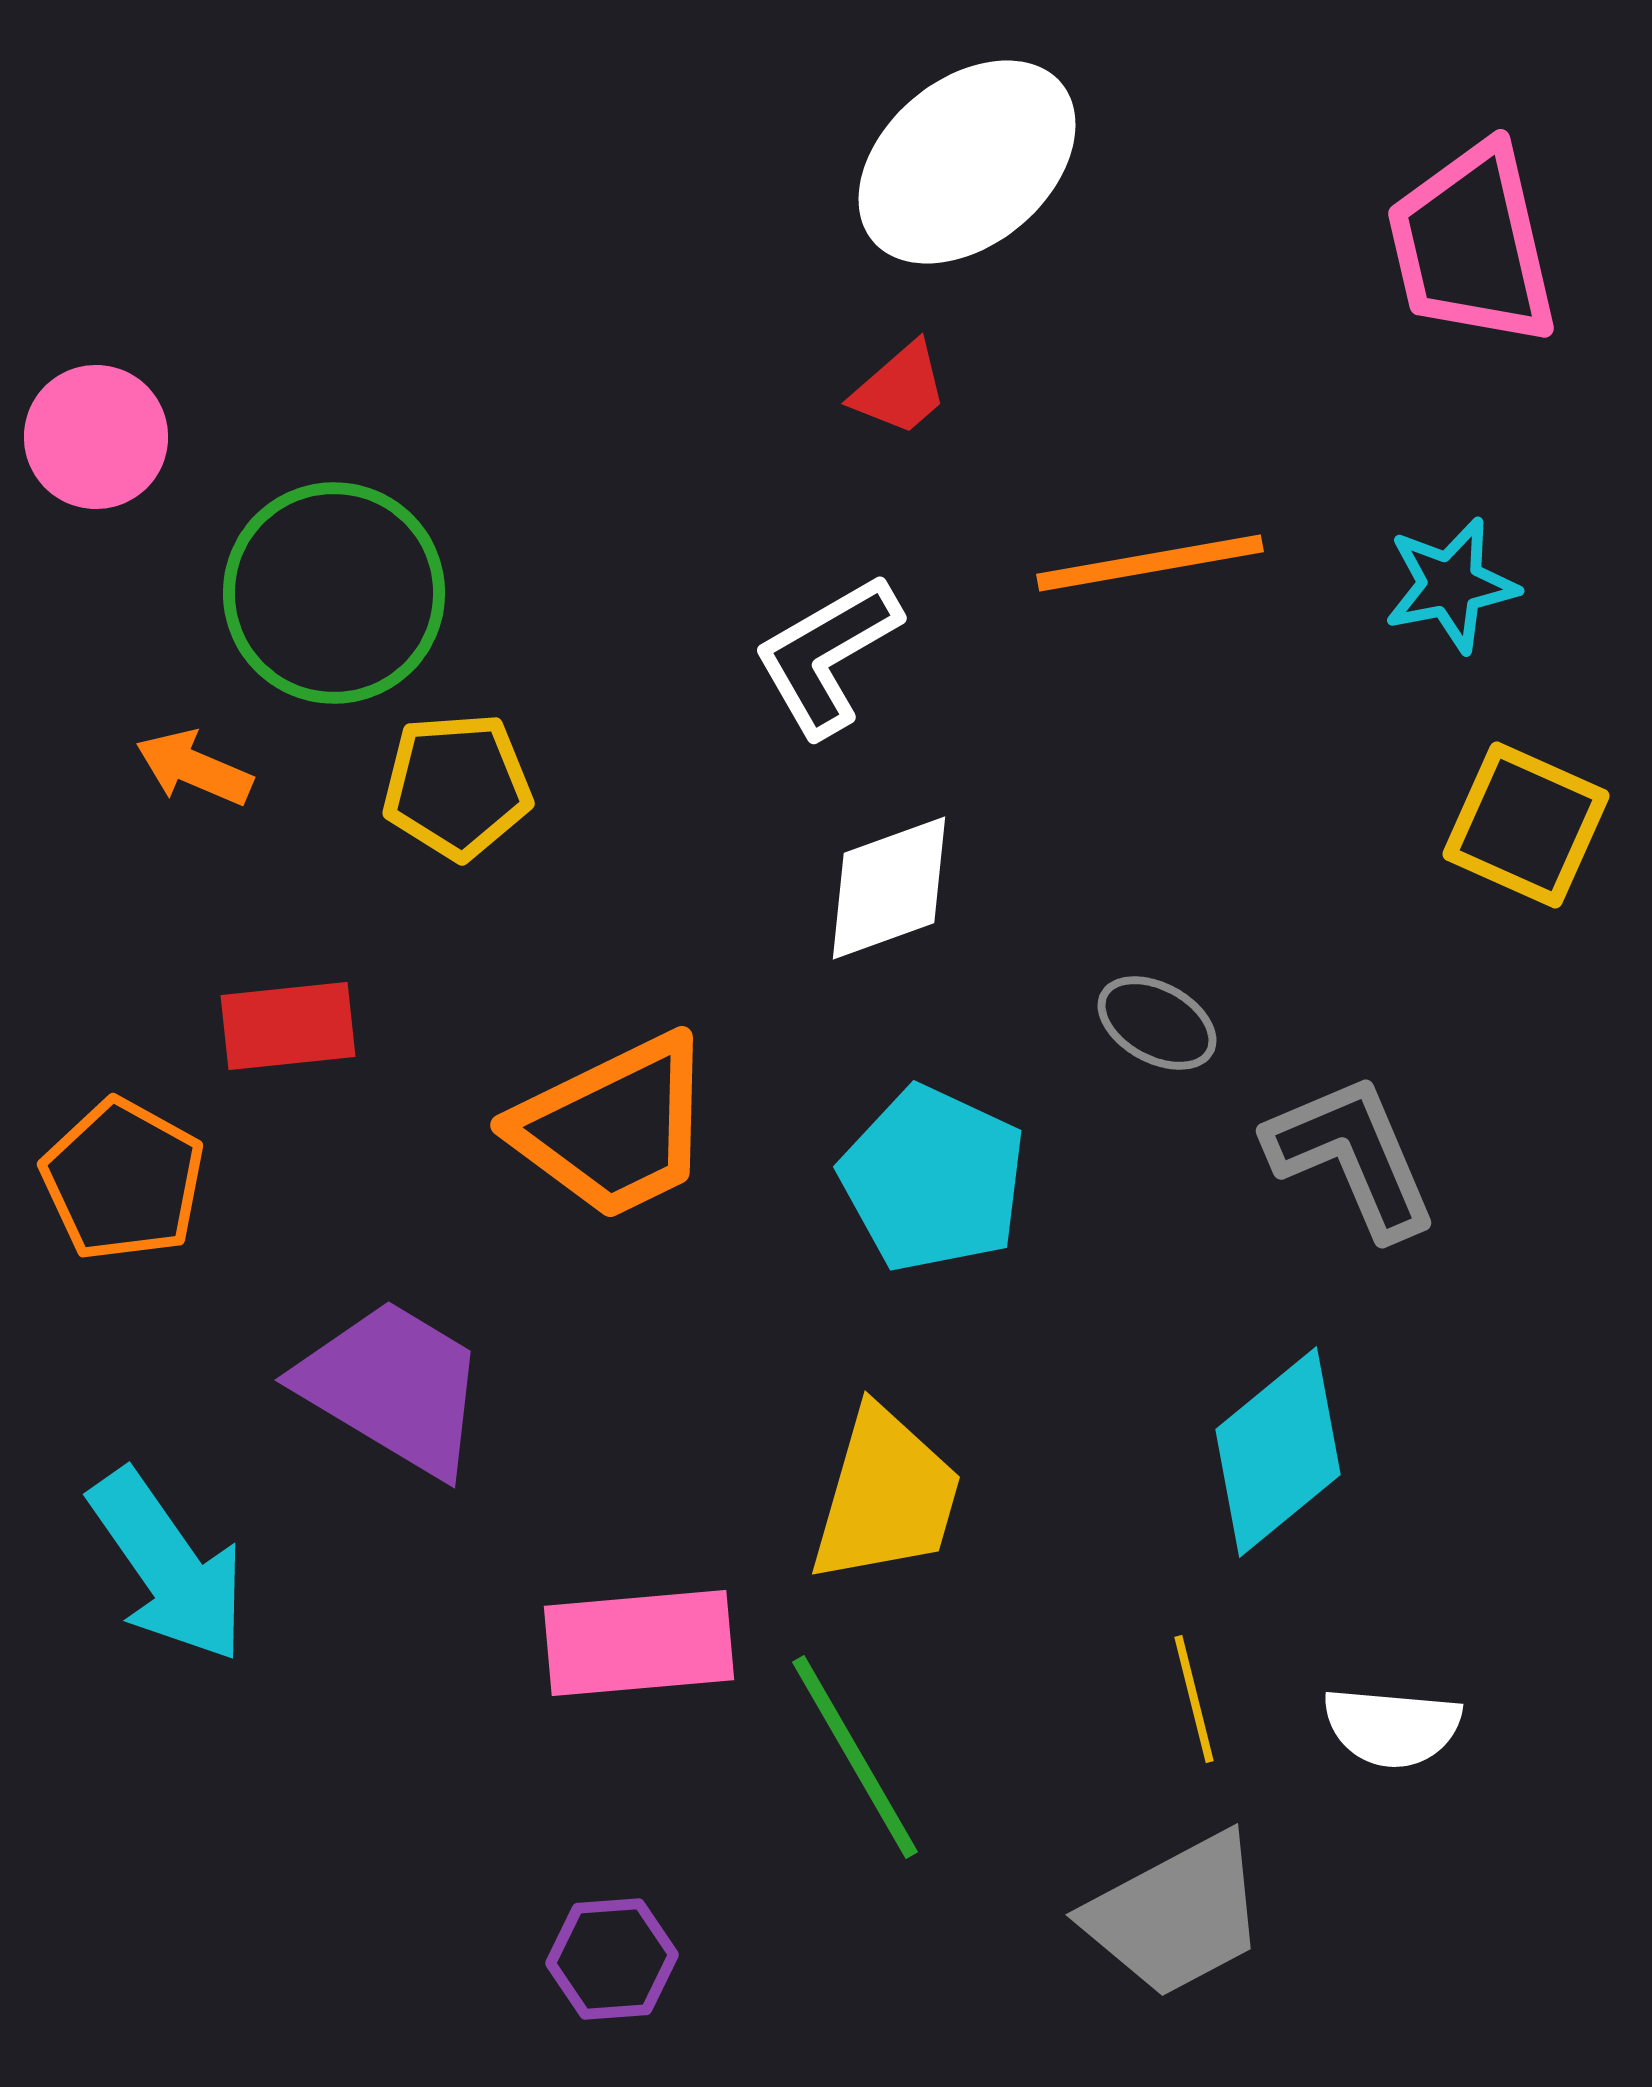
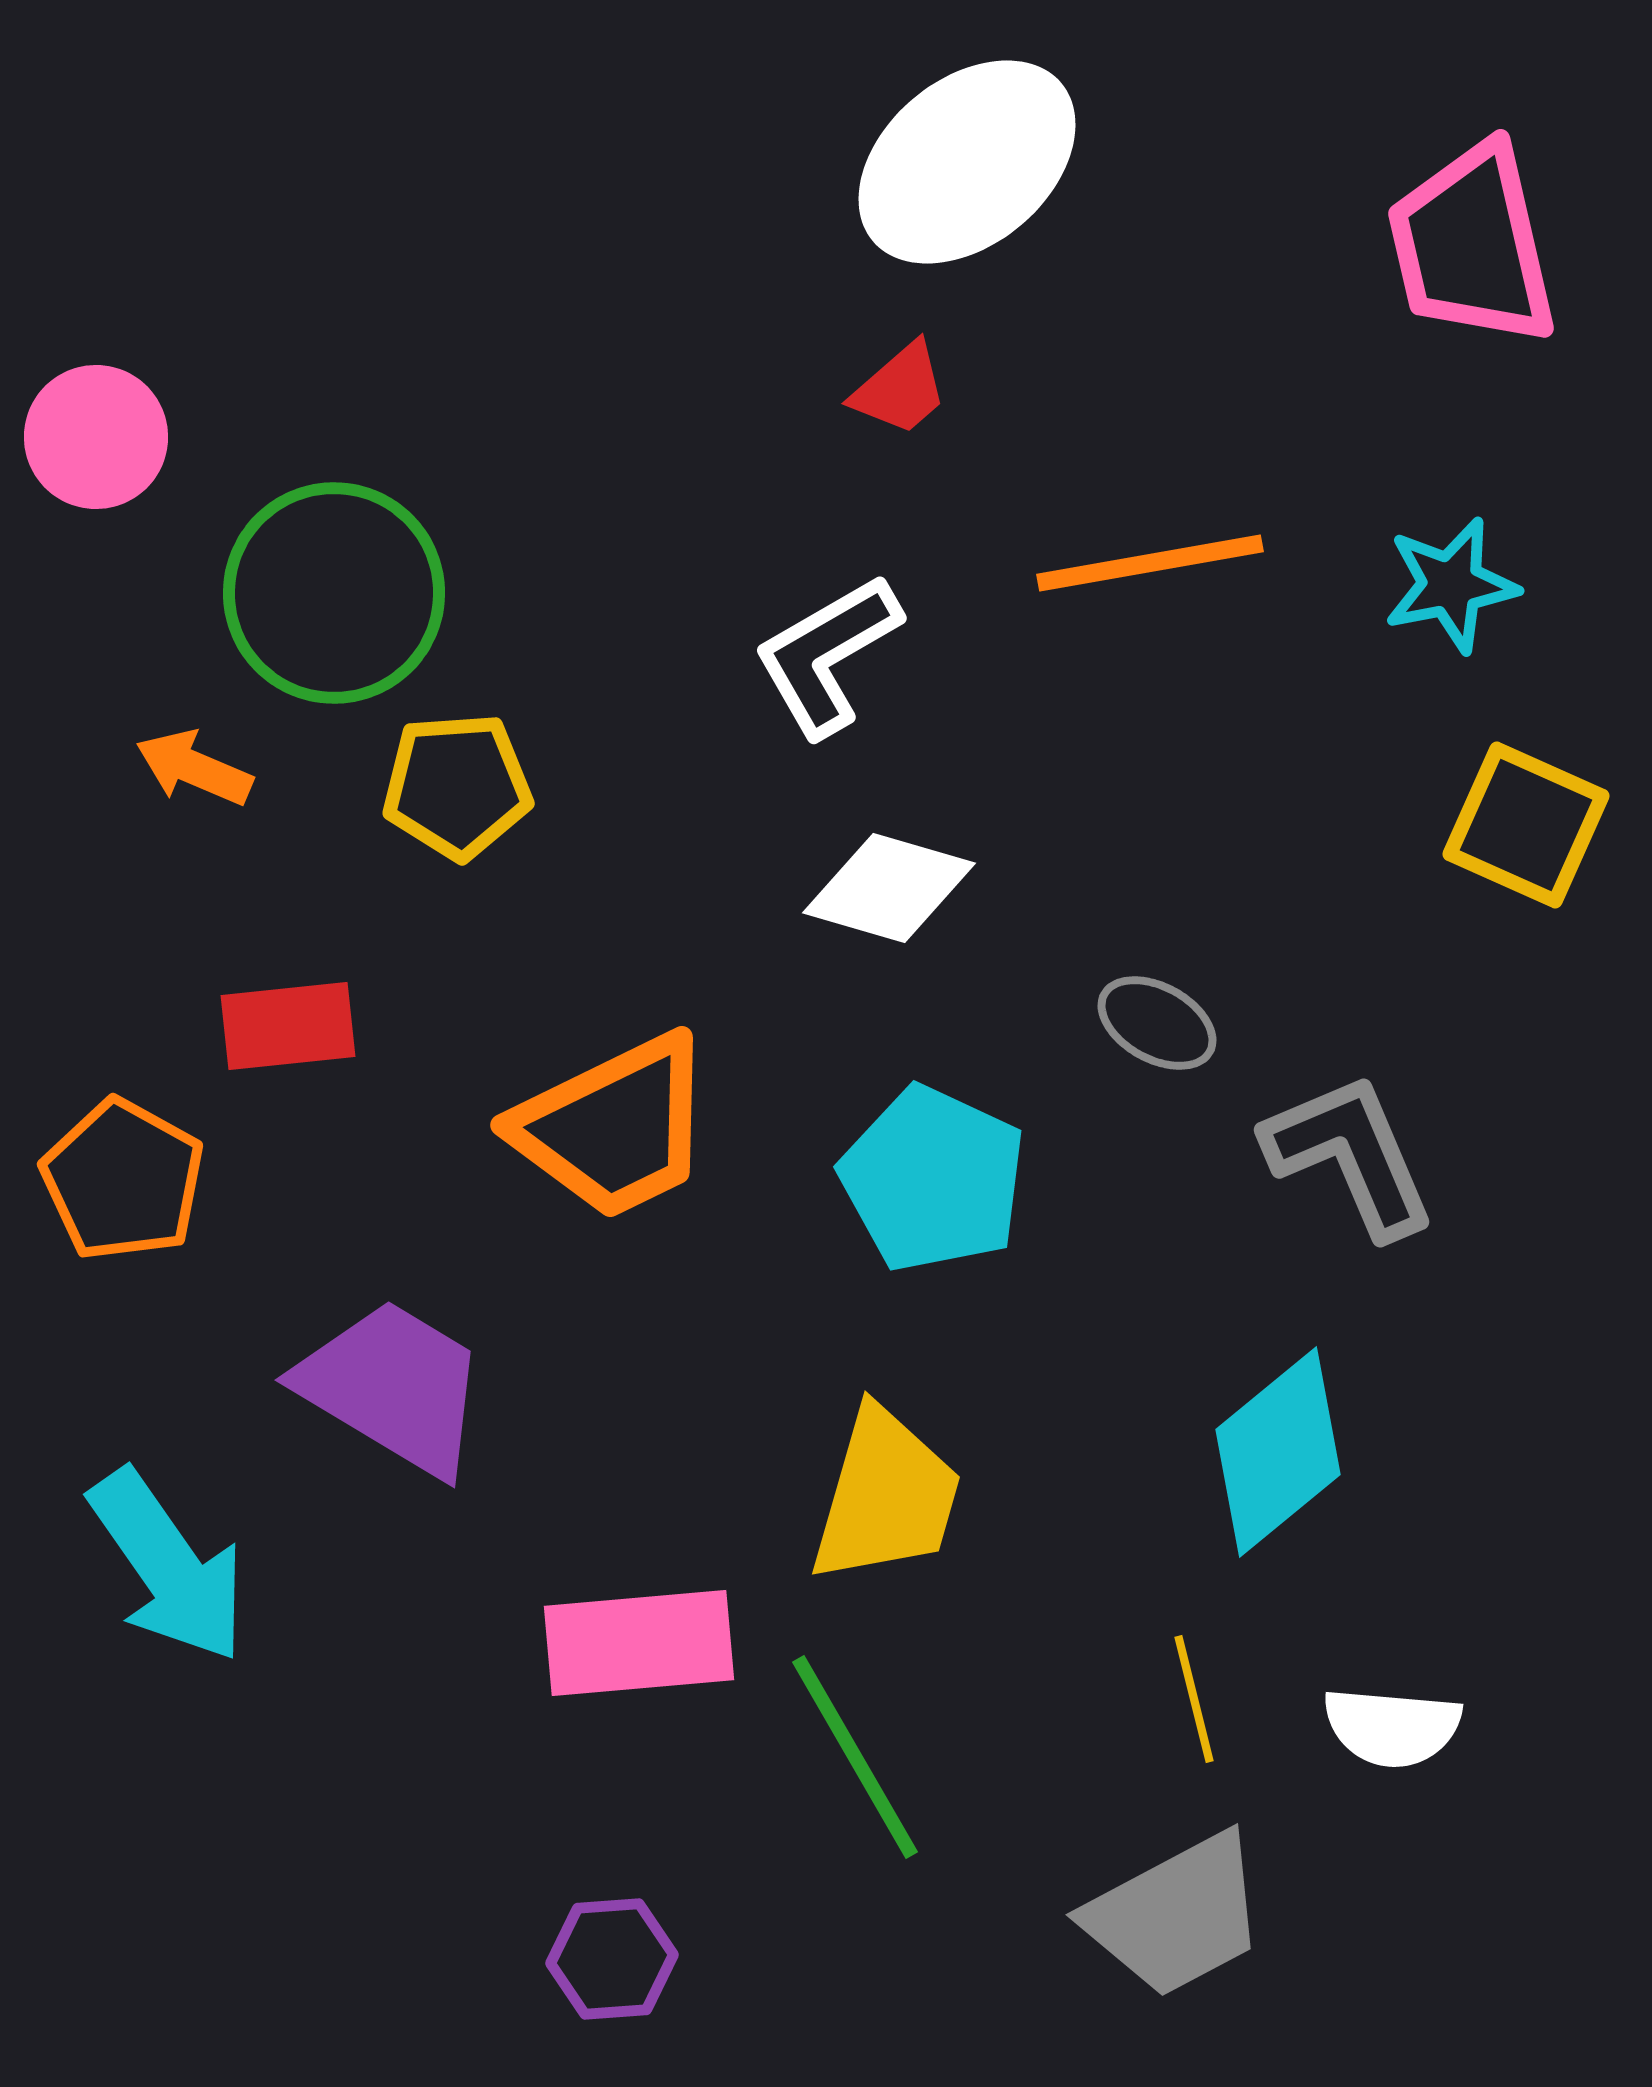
white diamond: rotated 36 degrees clockwise
gray L-shape: moved 2 px left, 1 px up
